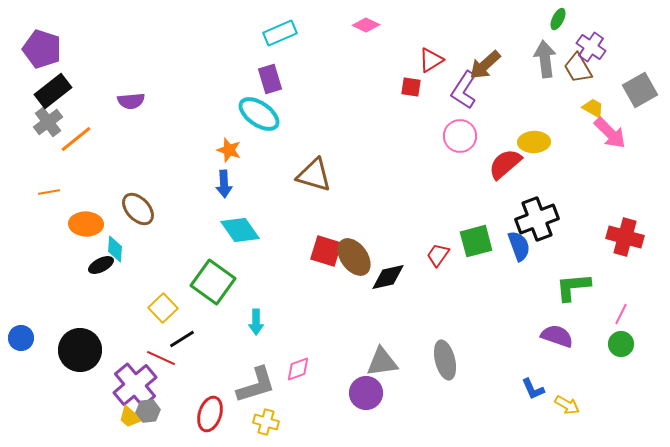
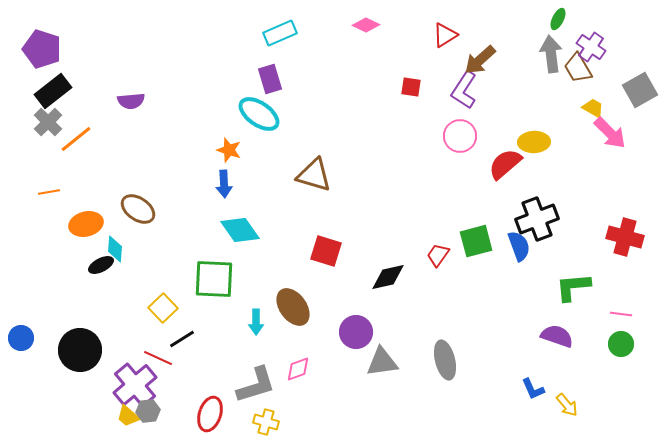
gray arrow at (545, 59): moved 6 px right, 5 px up
red triangle at (431, 60): moved 14 px right, 25 px up
brown arrow at (485, 65): moved 5 px left, 5 px up
gray cross at (48, 122): rotated 8 degrees counterclockwise
brown ellipse at (138, 209): rotated 12 degrees counterclockwise
orange ellipse at (86, 224): rotated 16 degrees counterclockwise
brown ellipse at (354, 257): moved 61 px left, 50 px down
green square at (213, 282): moved 1 px right, 3 px up; rotated 33 degrees counterclockwise
pink line at (621, 314): rotated 70 degrees clockwise
red line at (161, 358): moved 3 px left
purple circle at (366, 393): moved 10 px left, 61 px up
yellow arrow at (567, 405): rotated 20 degrees clockwise
yellow trapezoid at (130, 417): moved 2 px left, 1 px up
